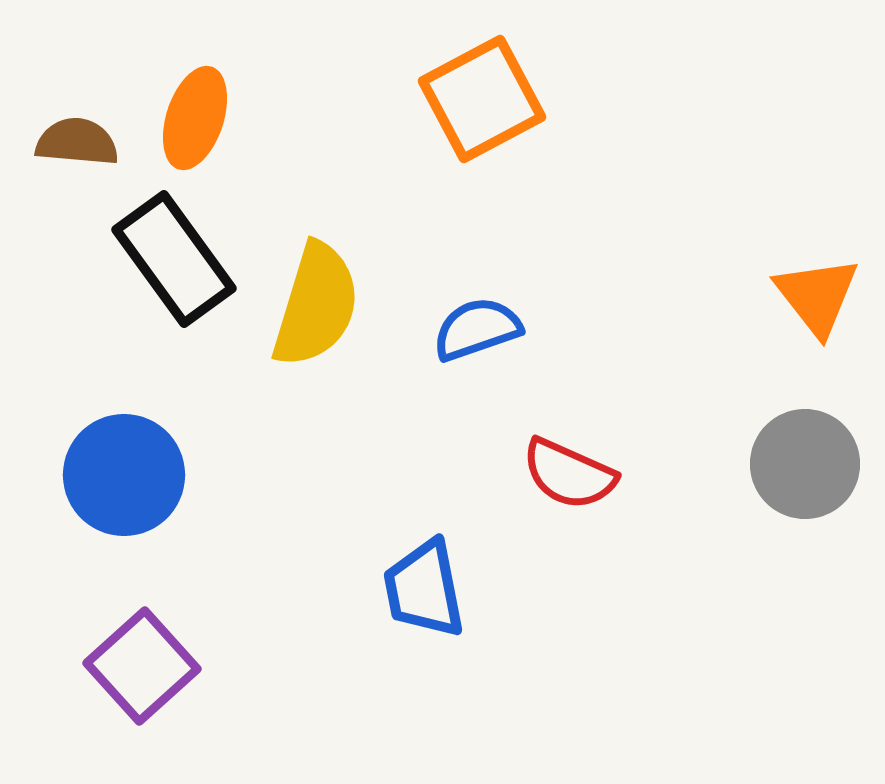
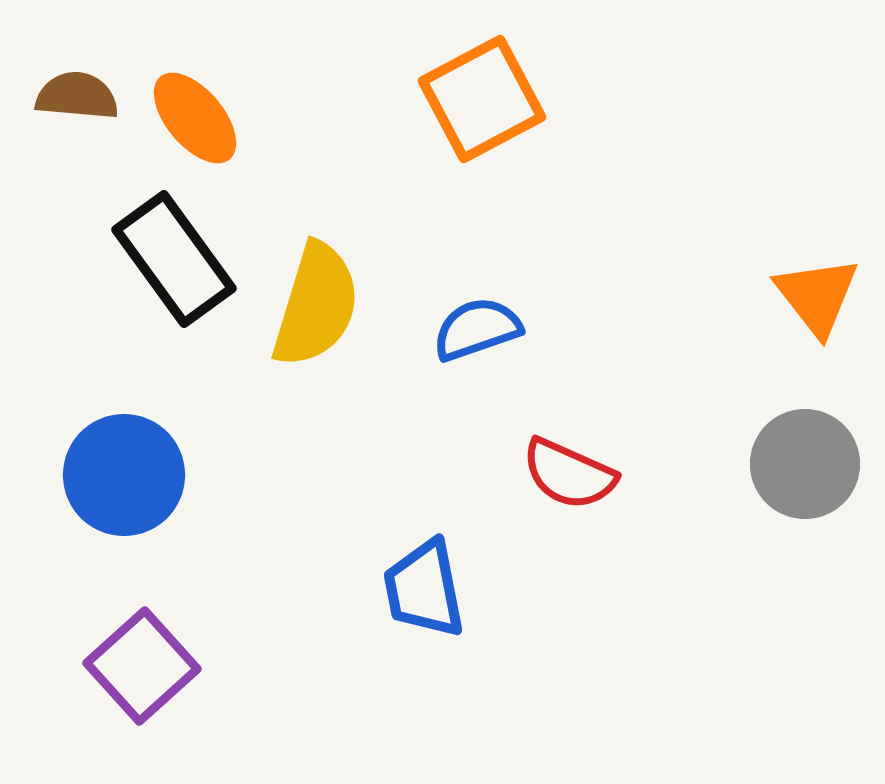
orange ellipse: rotated 58 degrees counterclockwise
brown semicircle: moved 46 px up
